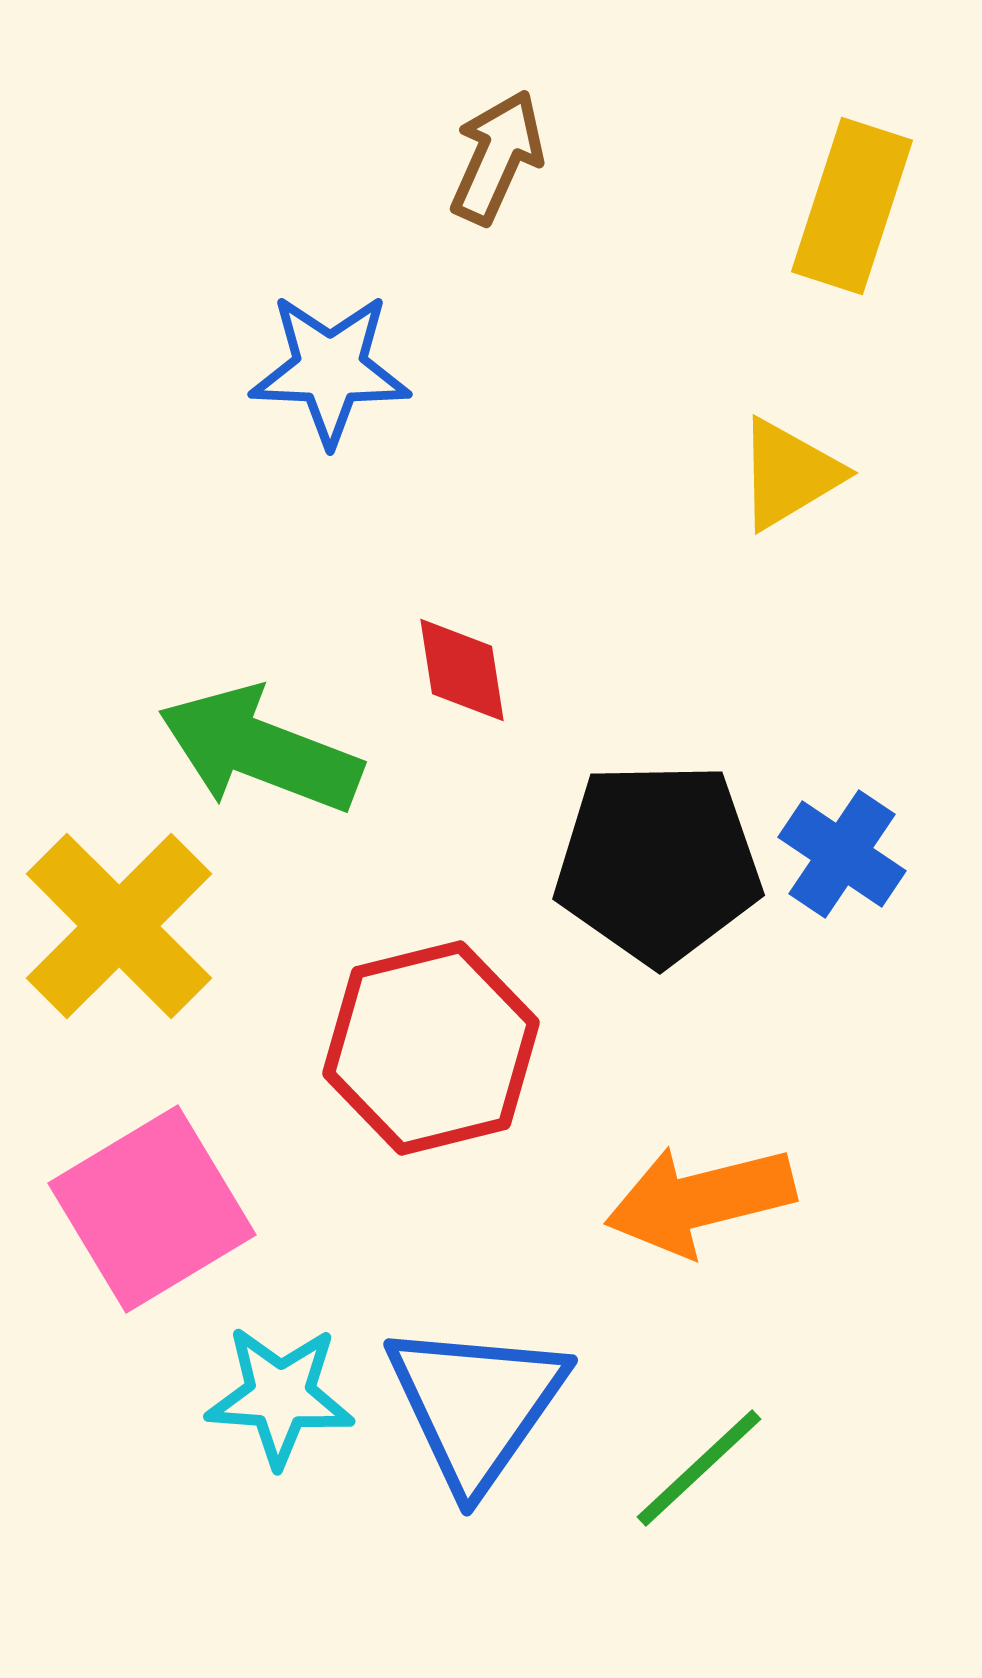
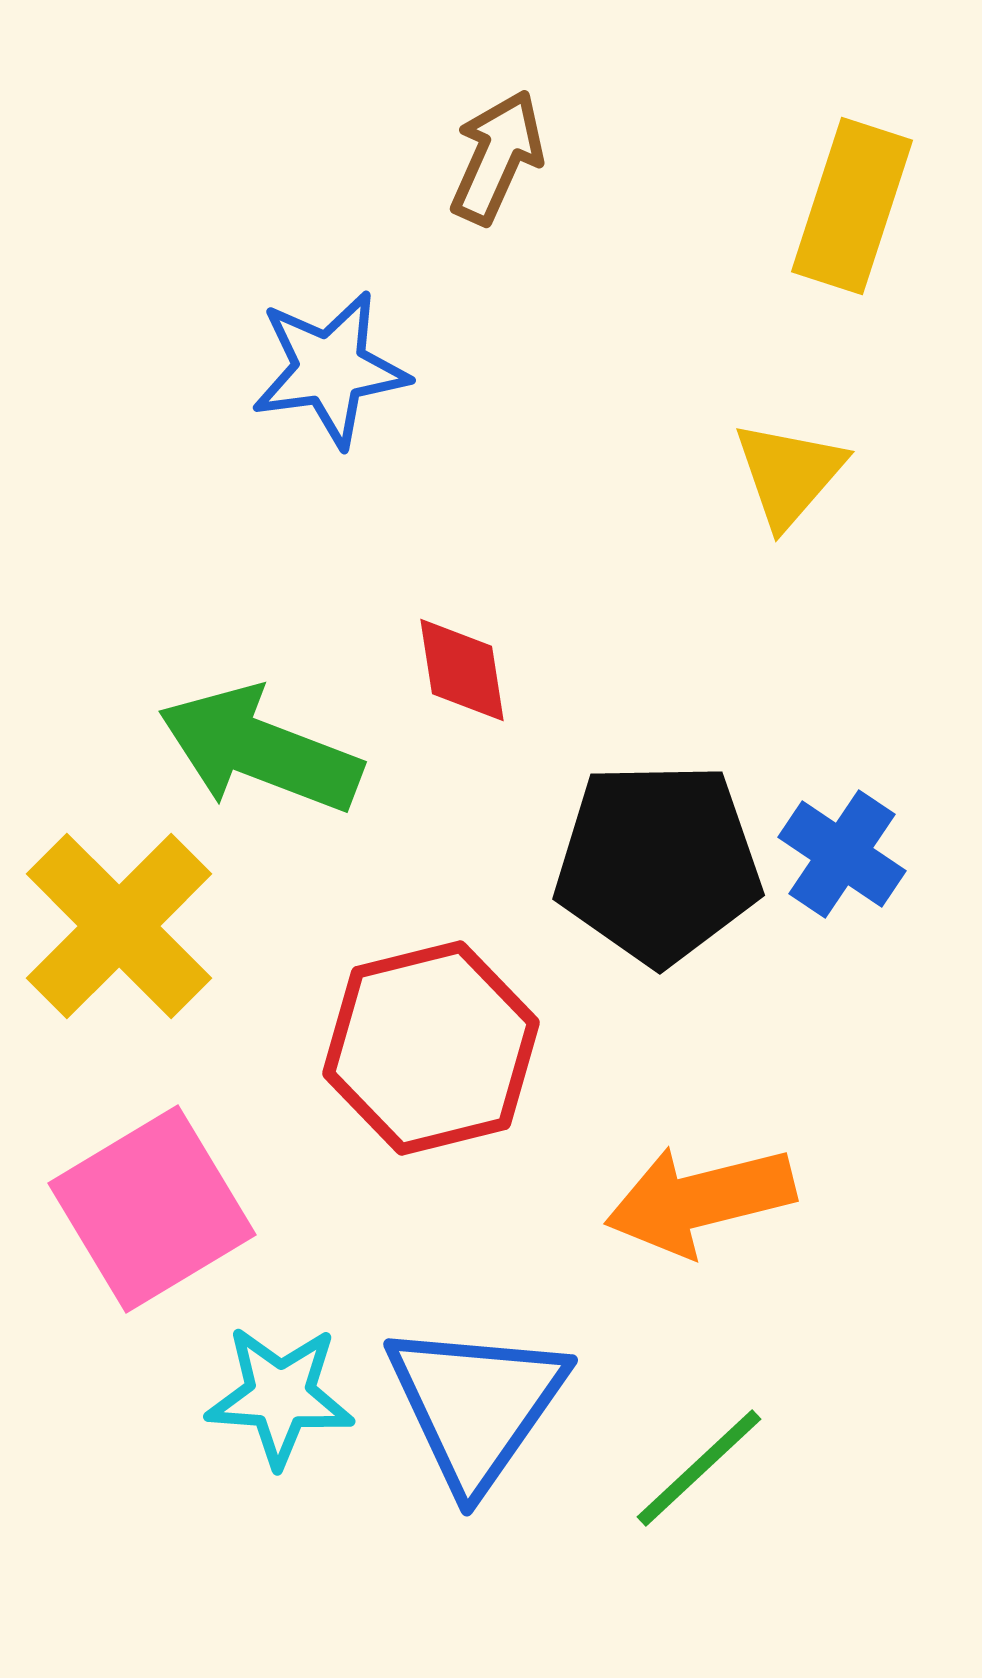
blue star: rotated 10 degrees counterclockwise
yellow triangle: rotated 18 degrees counterclockwise
